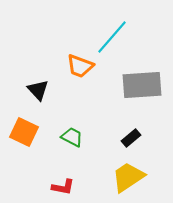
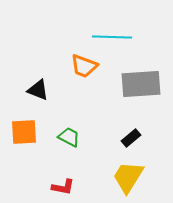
cyan line: rotated 51 degrees clockwise
orange trapezoid: moved 4 px right
gray rectangle: moved 1 px left, 1 px up
black triangle: rotated 25 degrees counterclockwise
orange square: rotated 28 degrees counterclockwise
green trapezoid: moved 3 px left
yellow trapezoid: rotated 24 degrees counterclockwise
